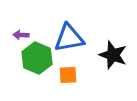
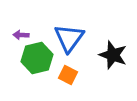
blue triangle: rotated 44 degrees counterclockwise
green hexagon: rotated 24 degrees clockwise
orange square: rotated 30 degrees clockwise
